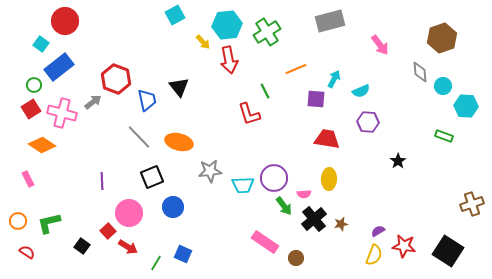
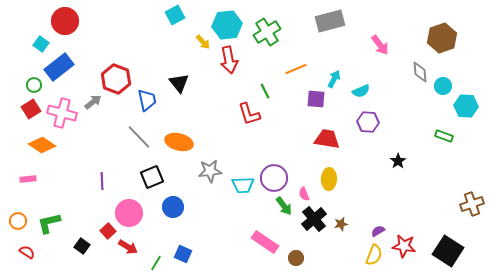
black triangle at (179, 87): moved 4 px up
pink rectangle at (28, 179): rotated 70 degrees counterclockwise
pink semicircle at (304, 194): rotated 72 degrees clockwise
